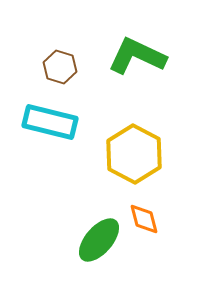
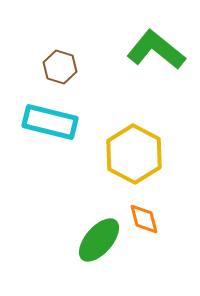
green L-shape: moved 19 px right, 6 px up; rotated 14 degrees clockwise
